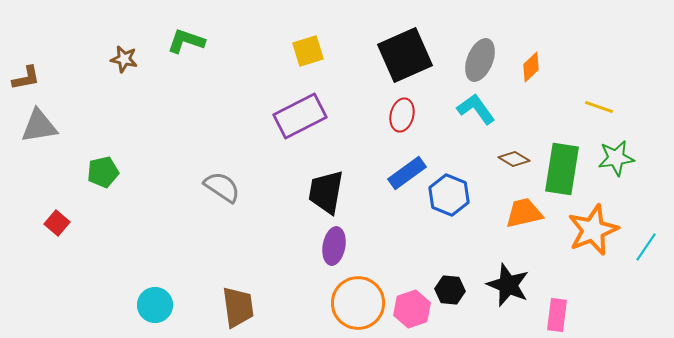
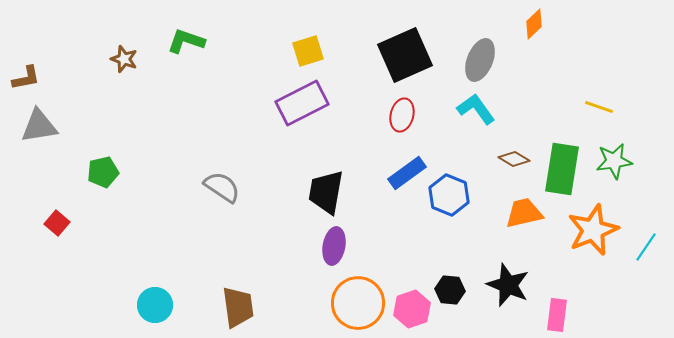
brown star: rotated 8 degrees clockwise
orange diamond: moved 3 px right, 43 px up
purple rectangle: moved 2 px right, 13 px up
green star: moved 2 px left, 3 px down
